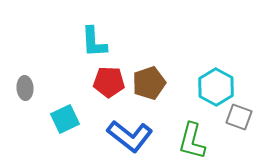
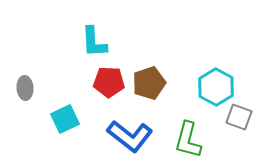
green L-shape: moved 4 px left, 1 px up
